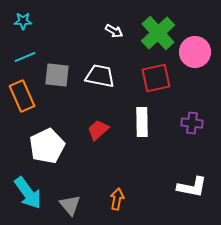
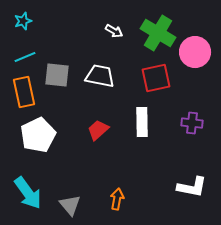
cyan star: rotated 18 degrees counterclockwise
green cross: rotated 16 degrees counterclockwise
orange rectangle: moved 2 px right, 4 px up; rotated 12 degrees clockwise
white pentagon: moved 9 px left, 11 px up
